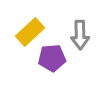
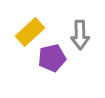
purple pentagon: rotated 8 degrees counterclockwise
